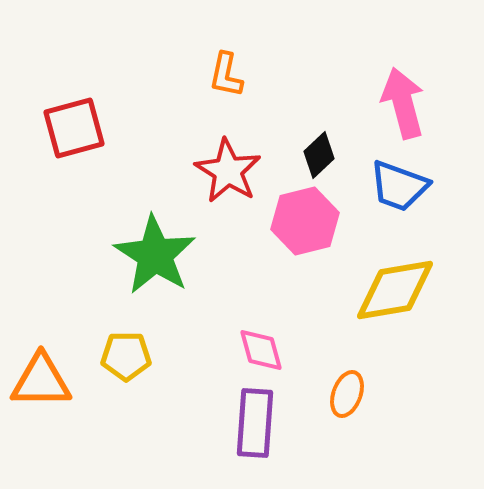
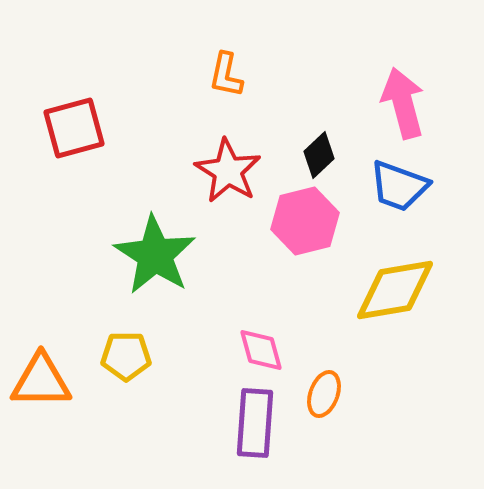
orange ellipse: moved 23 px left
